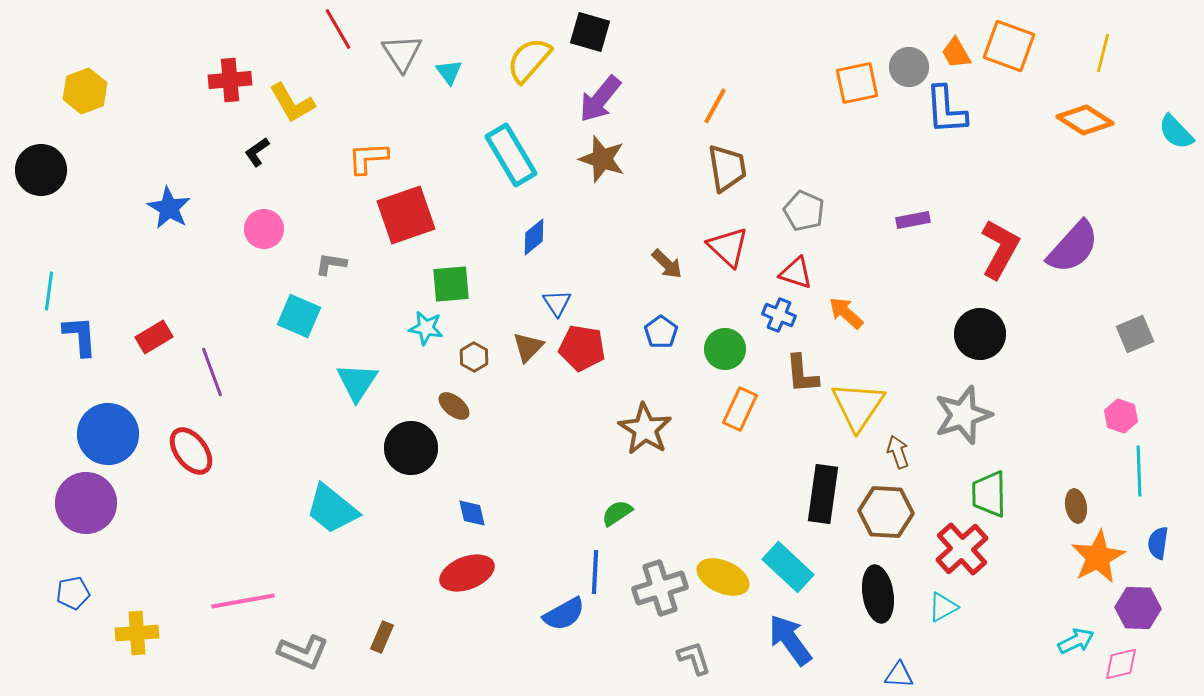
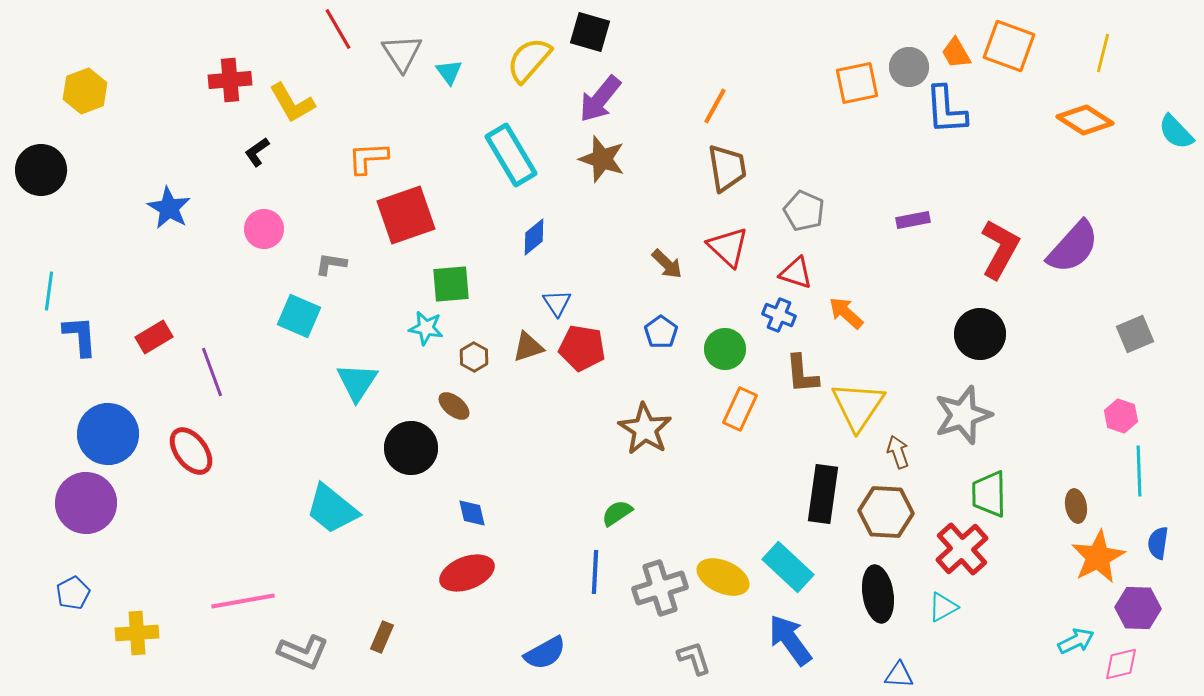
brown triangle at (528, 347): rotated 28 degrees clockwise
blue pentagon at (73, 593): rotated 16 degrees counterclockwise
blue semicircle at (564, 614): moved 19 px left, 39 px down
